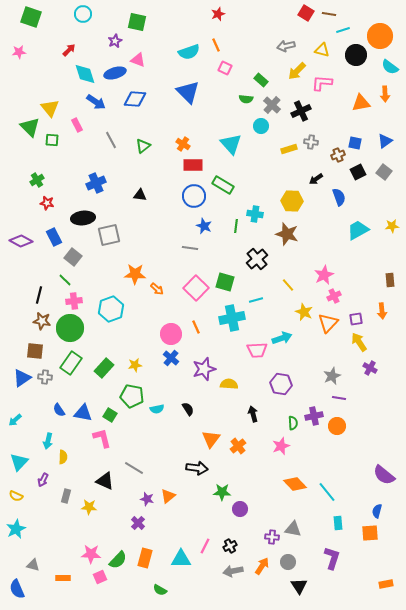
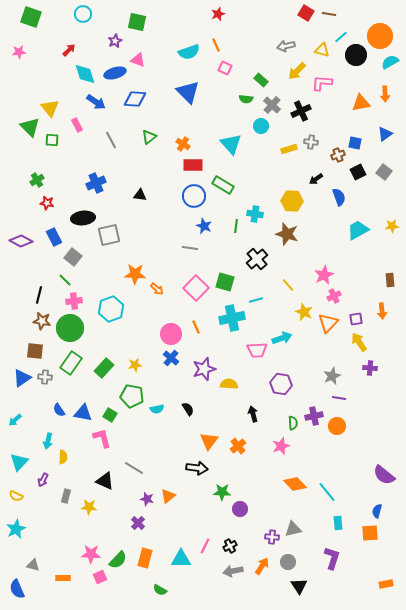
cyan line at (343, 30): moved 2 px left, 7 px down; rotated 24 degrees counterclockwise
cyan semicircle at (390, 67): moved 5 px up; rotated 114 degrees clockwise
blue triangle at (385, 141): moved 7 px up
green triangle at (143, 146): moved 6 px right, 9 px up
purple cross at (370, 368): rotated 24 degrees counterclockwise
orange triangle at (211, 439): moved 2 px left, 2 px down
gray triangle at (293, 529): rotated 24 degrees counterclockwise
